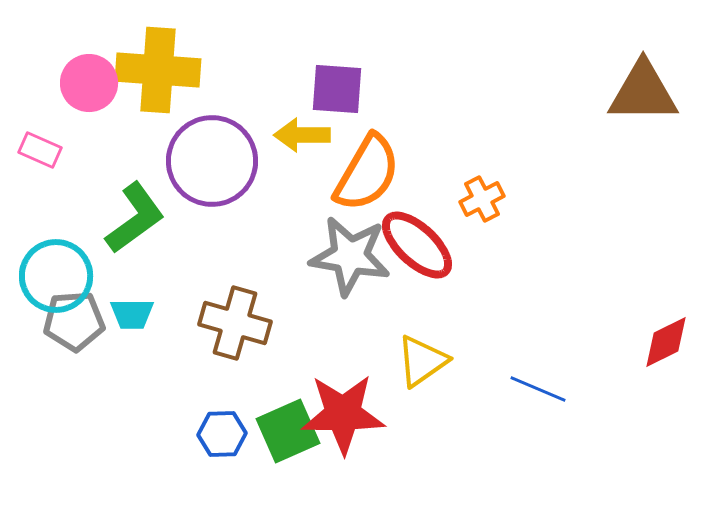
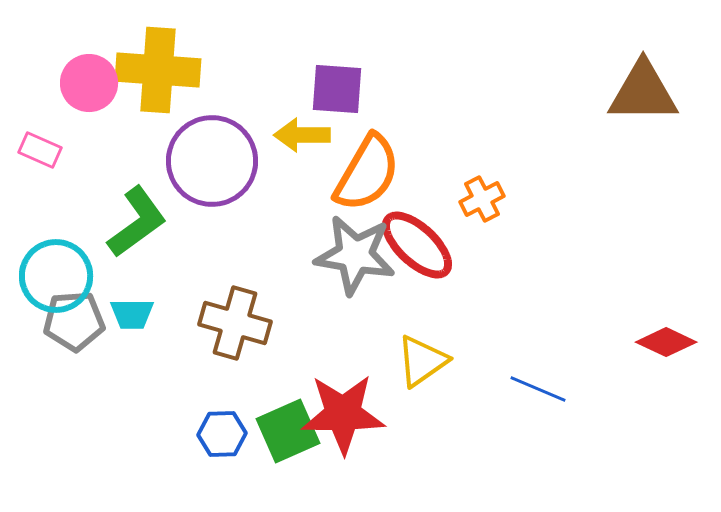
green L-shape: moved 2 px right, 4 px down
gray star: moved 5 px right, 1 px up
red diamond: rotated 52 degrees clockwise
